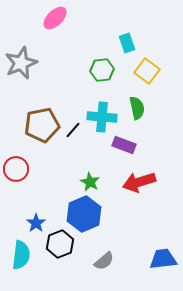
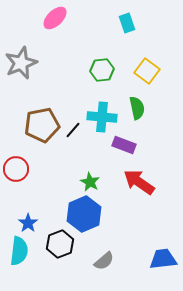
cyan rectangle: moved 20 px up
red arrow: rotated 52 degrees clockwise
blue star: moved 8 px left
cyan semicircle: moved 2 px left, 4 px up
